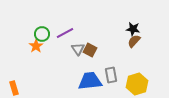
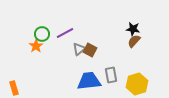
gray triangle: moved 1 px right; rotated 24 degrees clockwise
blue trapezoid: moved 1 px left
